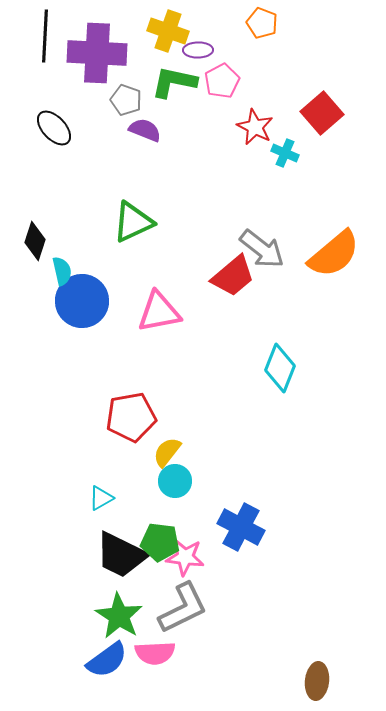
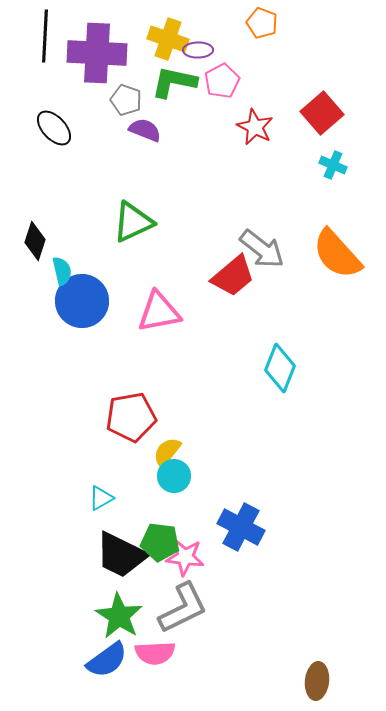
yellow cross: moved 8 px down
cyan cross: moved 48 px right, 12 px down
orange semicircle: moved 3 px right; rotated 88 degrees clockwise
cyan circle: moved 1 px left, 5 px up
